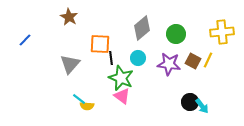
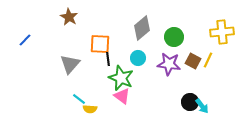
green circle: moved 2 px left, 3 px down
black line: moved 3 px left, 1 px down
yellow semicircle: moved 3 px right, 3 px down
